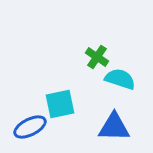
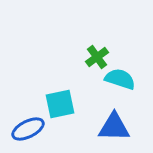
green cross: rotated 20 degrees clockwise
blue ellipse: moved 2 px left, 2 px down
